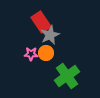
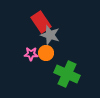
gray star: rotated 30 degrees counterclockwise
green cross: moved 2 px up; rotated 30 degrees counterclockwise
